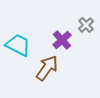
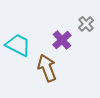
gray cross: moved 1 px up
brown arrow: rotated 56 degrees counterclockwise
